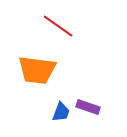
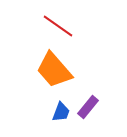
orange trapezoid: moved 17 px right; rotated 42 degrees clockwise
purple rectangle: rotated 70 degrees counterclockwise
